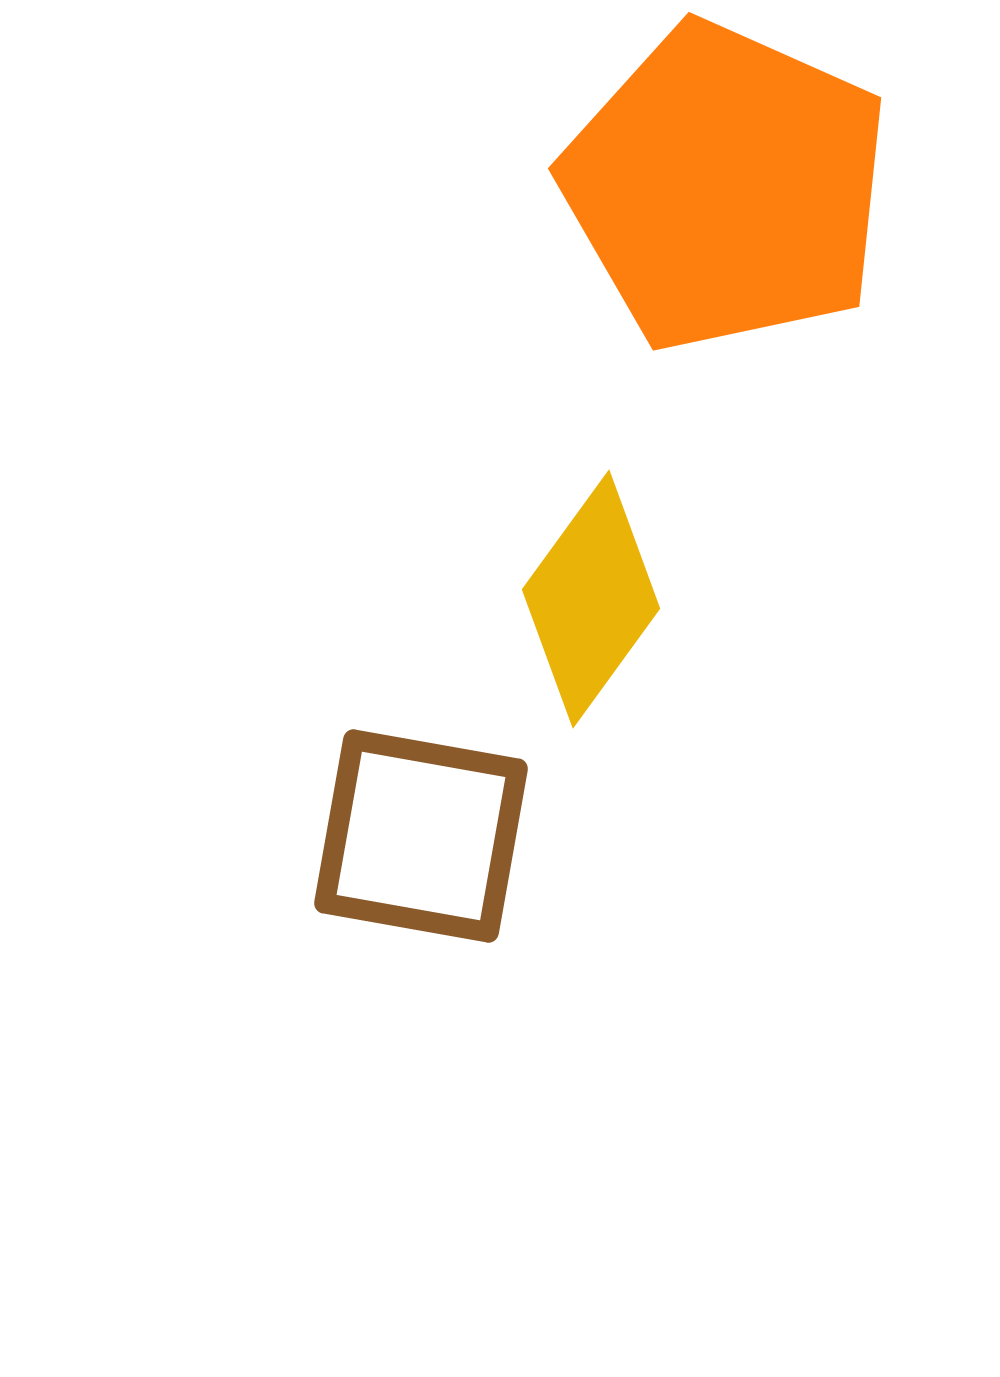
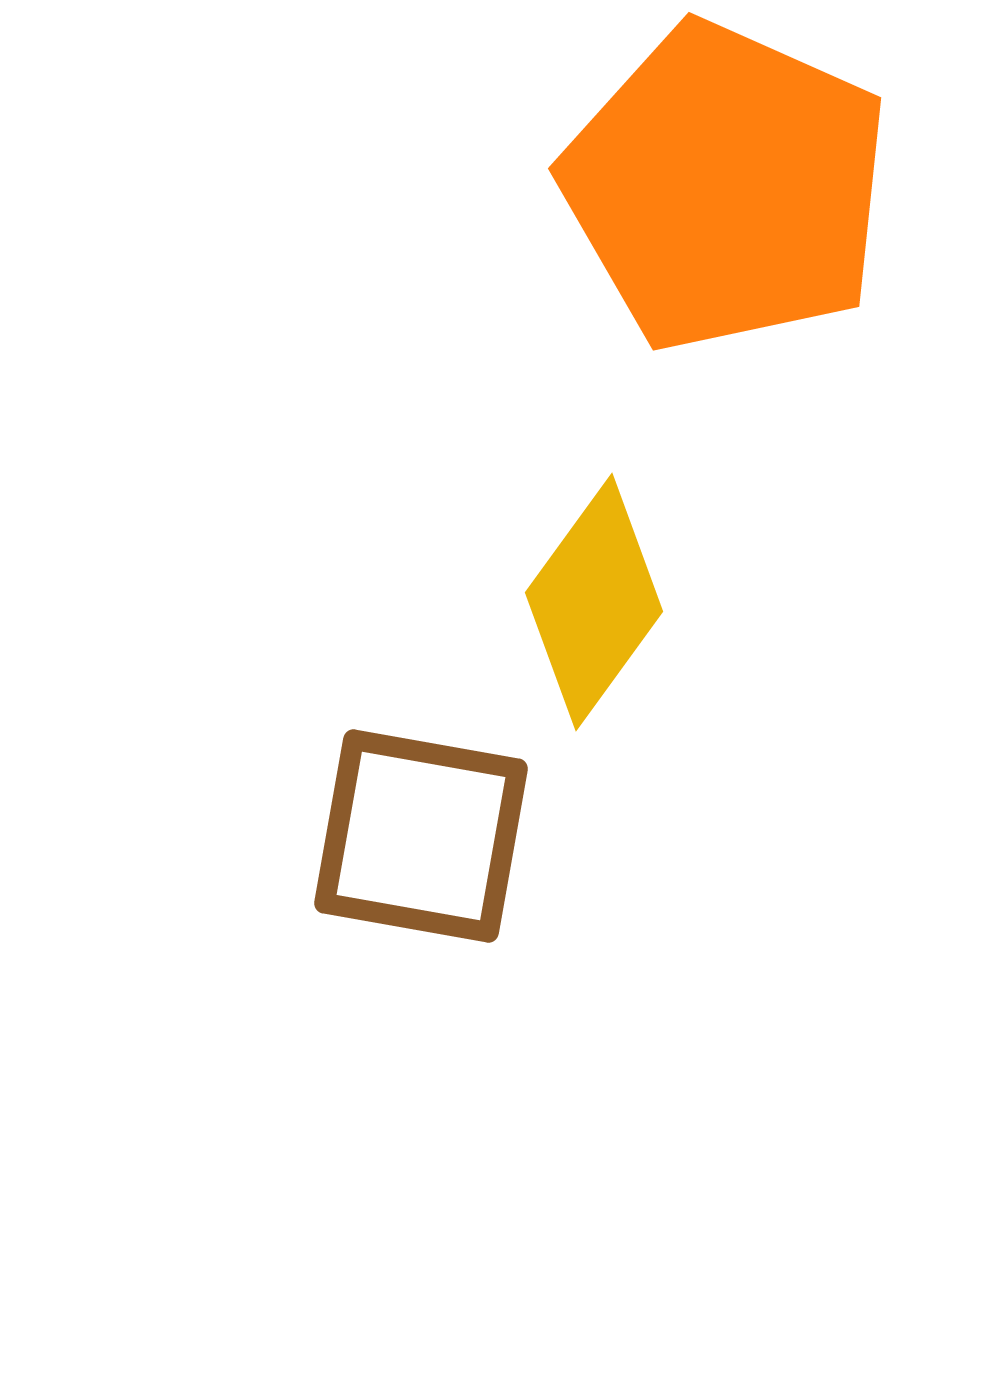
yellow diamond: moved 3 px right, 3 px down
